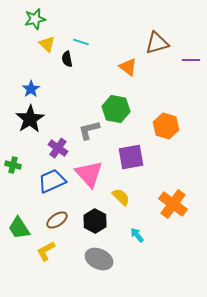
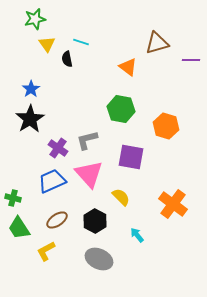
yellow triangle: rotated 12 degrees clockwise
green hexagon: moved 5 px right
gray L-shape: moved 2 px left, 10 px down
purple square: rotated 20 degrees clockwise
green cross: moved 33 px down
